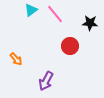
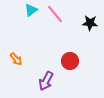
red circle: moved 15 px down
